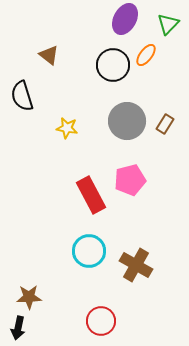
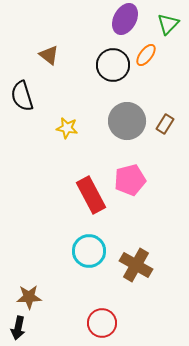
red circle: moved 1 px right, 2 px down
